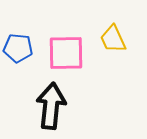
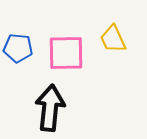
black arrow: moved 1 px left, 2 px down
